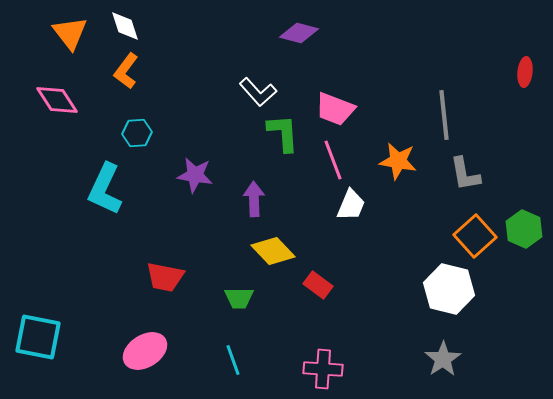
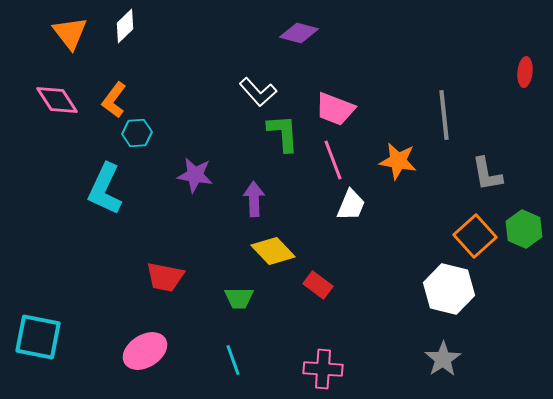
white diamond: rotated 64 degrees clockwise
orange L-shape: moved 12 px left, 29 px down
gray L-shape: moved 22 px right
